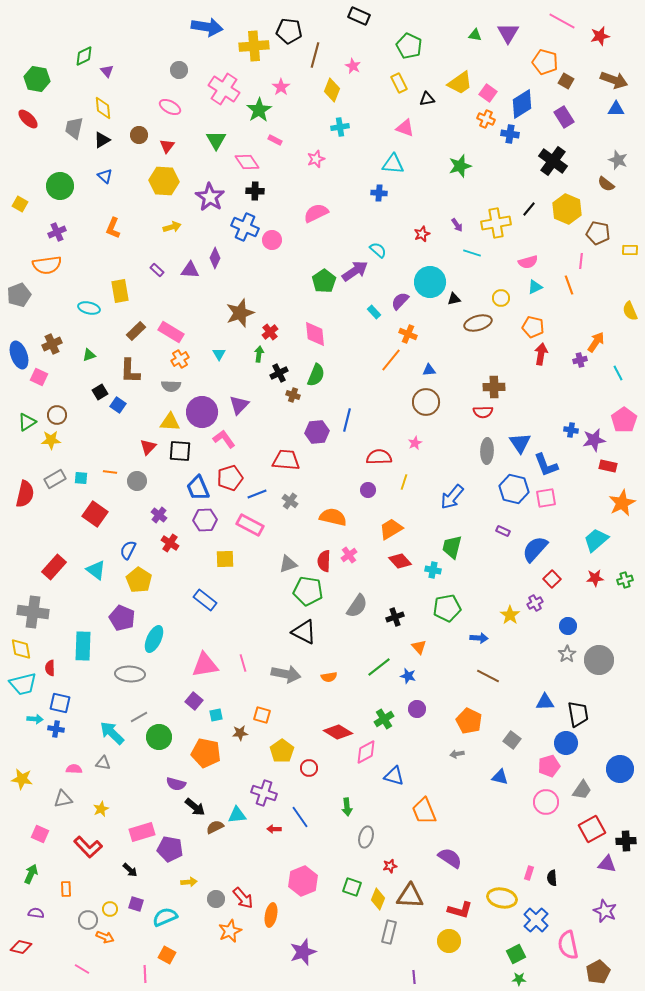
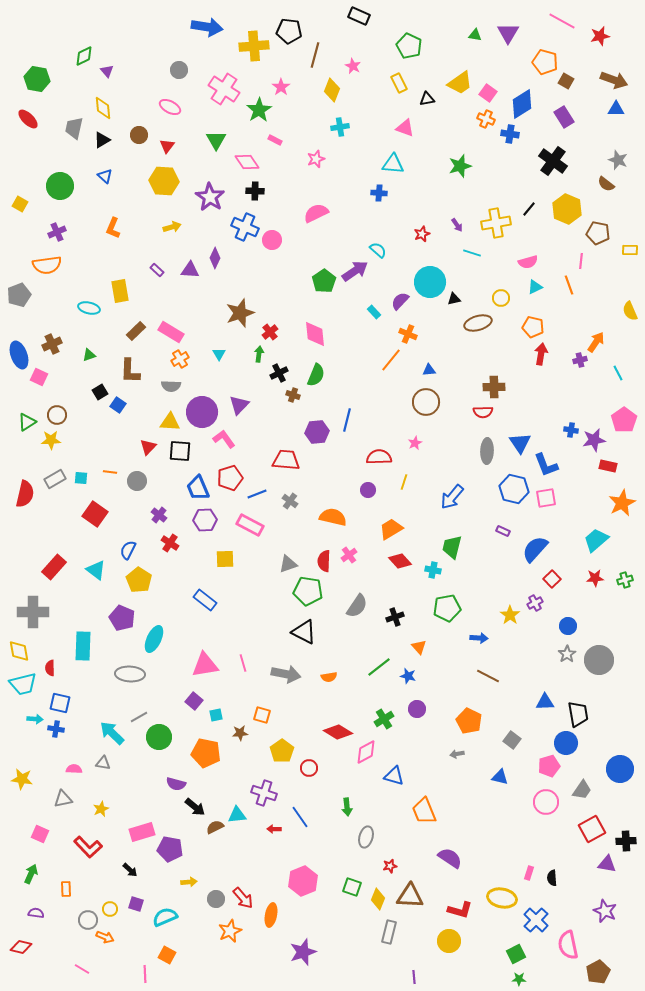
gray cross at (33, 612): rotated 8 degrees counterclockwise
yellow diamond at (21, 649): moved 2 px left, 2 px down
